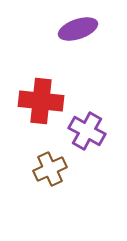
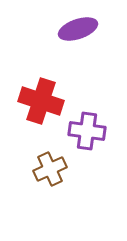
red cross: rotated 12 degrees clockwise
purple cross: rotated 21 degrees counterclockwise
